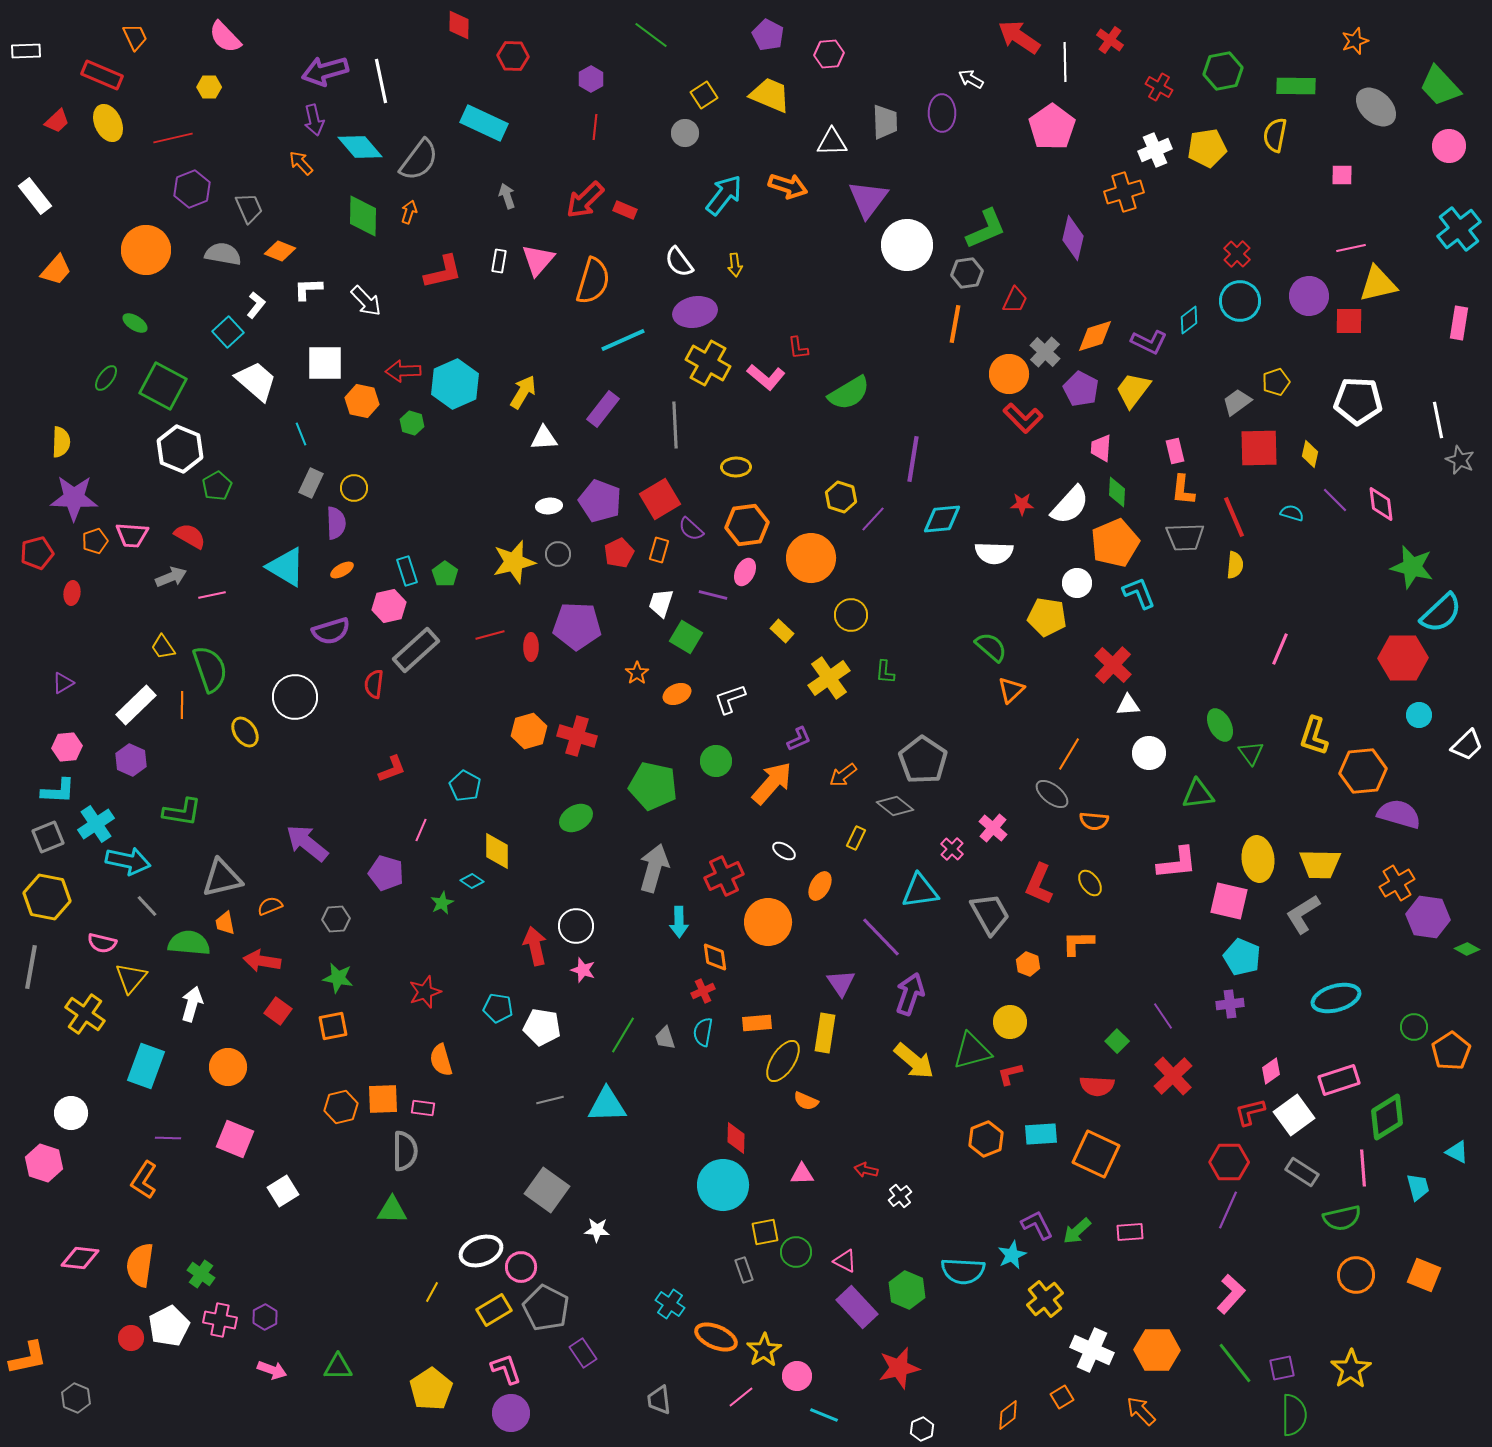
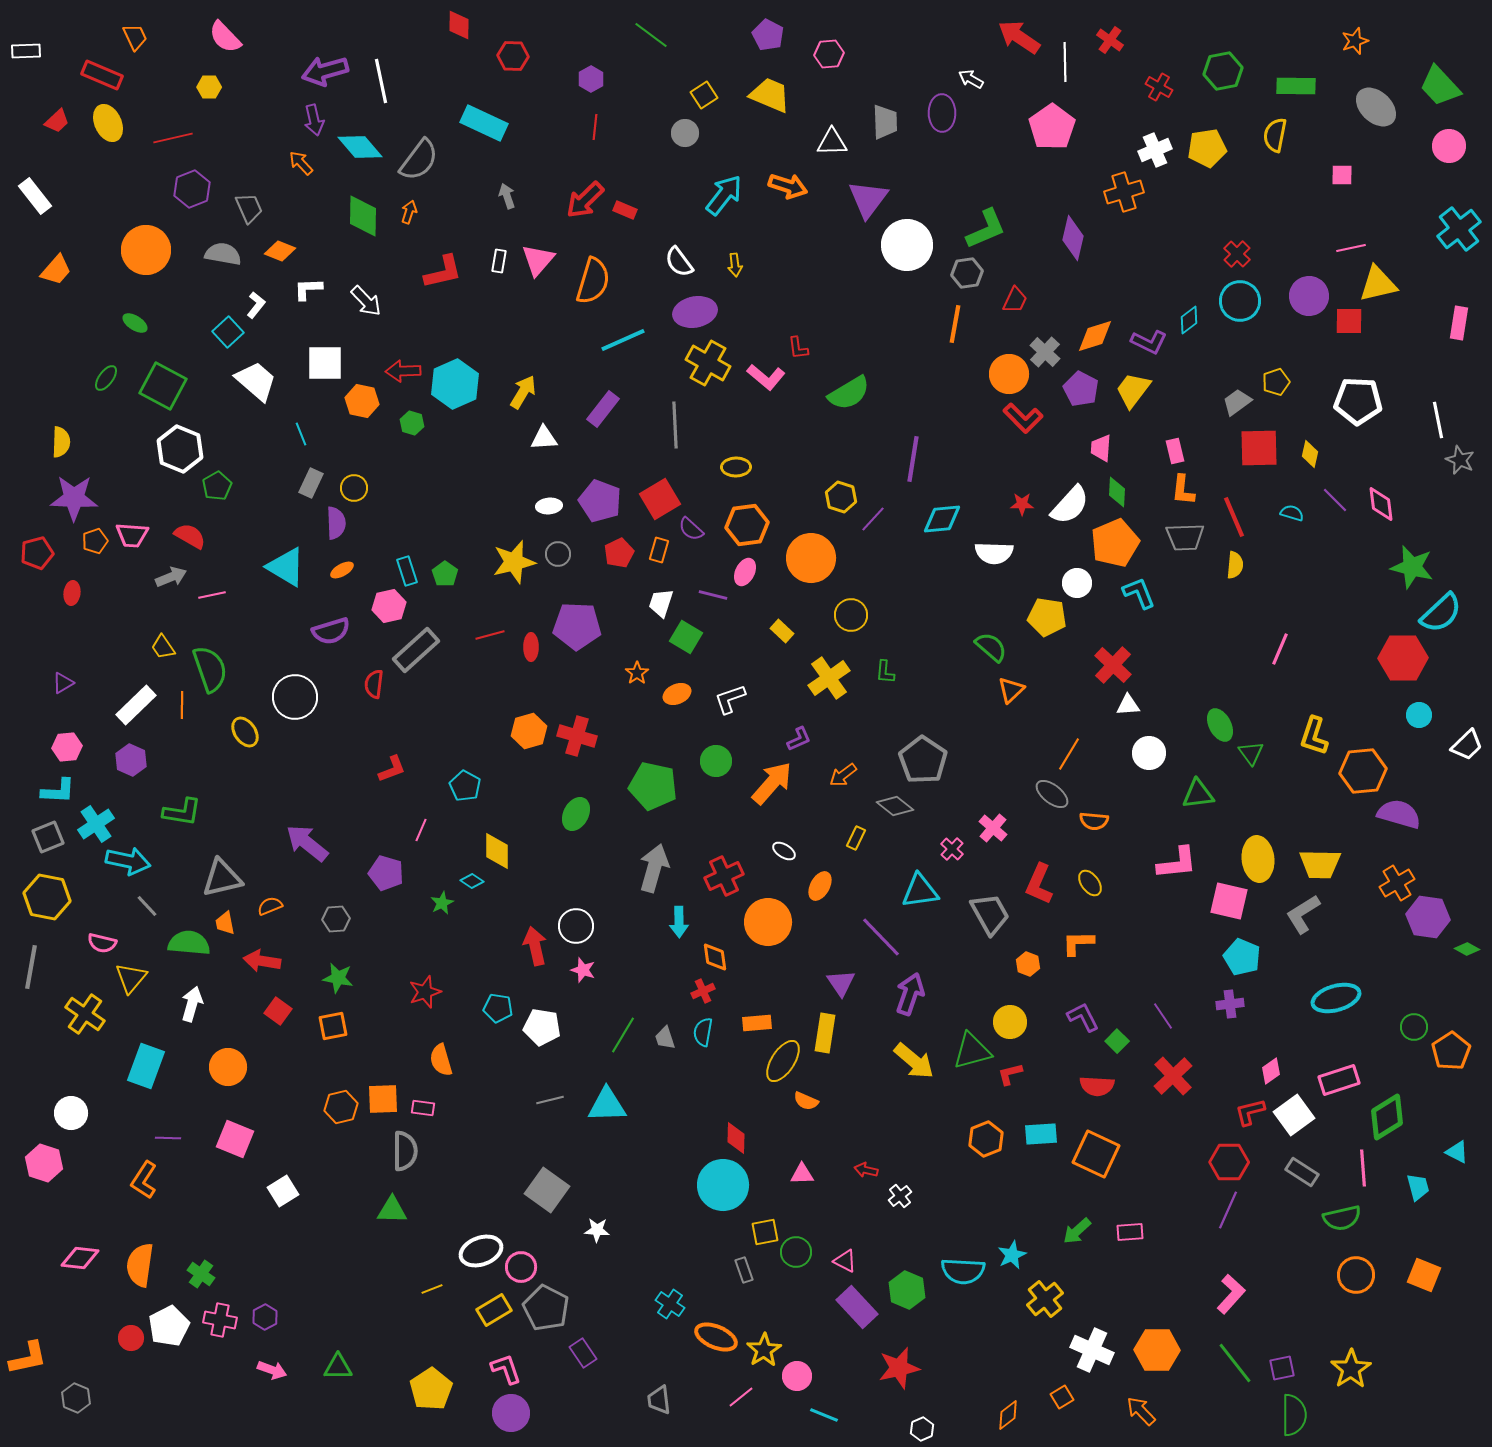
green ellipse at (576, 818): moved 4 px up; rotated 32 degrees counterclockwise
purple L-shape at (1037, 1225): moved 46 px right, 208 px up
yellow line at (432, 1292): moved 3 px up; rotated 40 degrees clockwise
